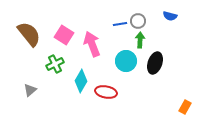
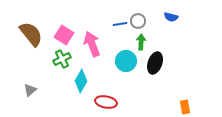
blue semicircle: moved 1 px right, 1 px down
brown semicircle: moved 2 px right
green arrow: moved 1 px right, 2 px down
green cross: moved 7 px right, 5 px up
red ellipse: moved 10 px down
orange rectangle: rotated 40 degrees counterclockwise
